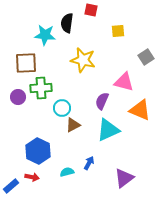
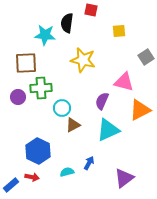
yellow square: moved 1 px right
orange triangle: rotated 50 degrees counterclockwise
blue rectangle: moved 1 px up
